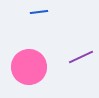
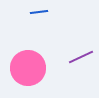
pink circle: moved 1 px left, 1 px down
